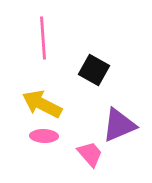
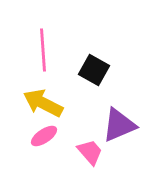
pink line: moved 12 px down
yellow arrow: moved 1 px right, 1 px up
pink ellipse: rotated 36 degrees counterclockwise
pink trapezoid: moved 2 px up
